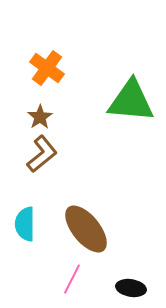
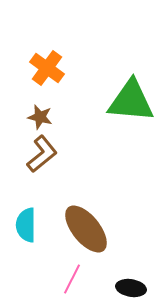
brown star: rotated 25 degrees counterclockwise
cyan semicircle: moved 1 px right, 1 px down
